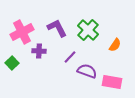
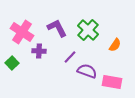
pink cross: rotated 30 degrees counterclockwise
